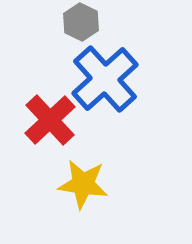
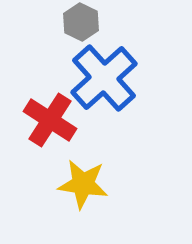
blue cross: moved 1 px left, 1 px up
red cross: rotated 14 degrees counterclockwise
